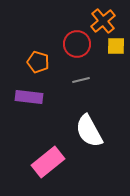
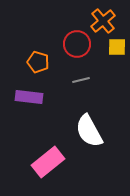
yellow square: moved 1 px right, 1 px down
